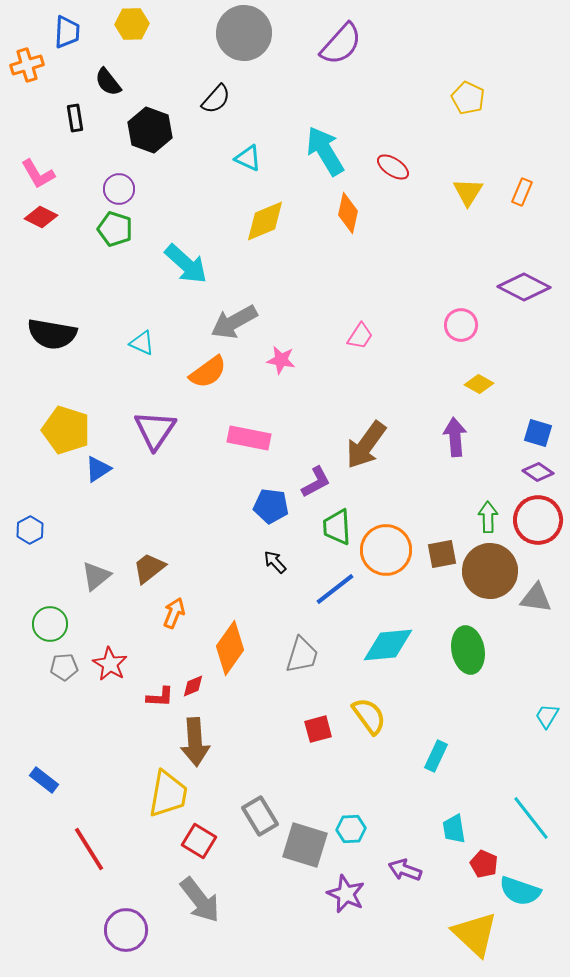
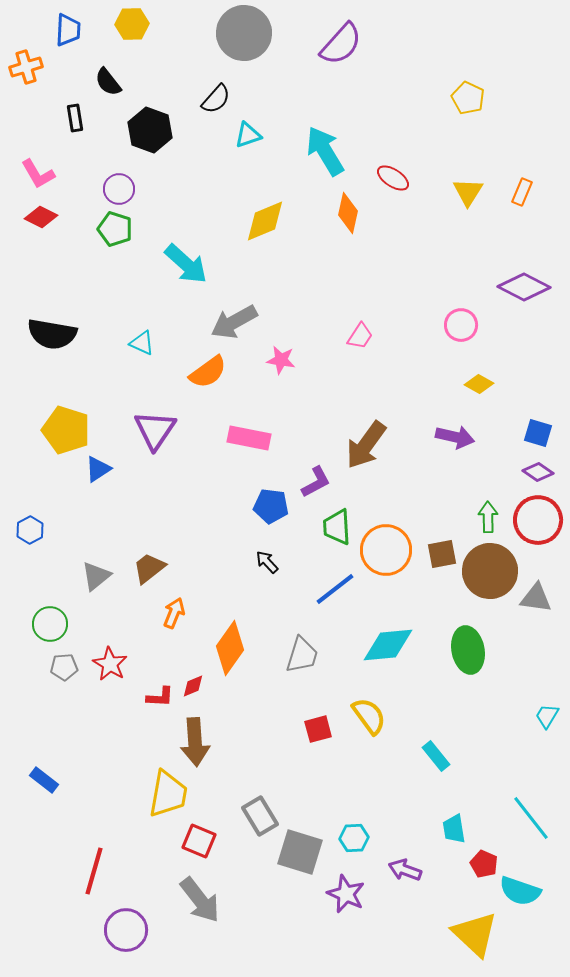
blue trapezoid at (67, 32): moved 1 px right, 2 px up
orange cross at (27, 65): moved 1 px left, 2 px down
cyan triangle at (248, 158): moved 23 px up; rotated 44 degrees counterclockwise
red ellipse at (393, 167): moved 11 px down
purple arrow at (455, 437): rotated 108 degrees clockwise
black arrow at (275, 562): moved 8 px left
cyan rectangle at (436, 756): rotated 64 degrees counterclockwise
cyan hexagon at (351, 829): moved 3 px right, 9 px down
red square at (199, 841): rotated 8 degrees counterclockwise
gray square at (305, 845): moved 5 px left, 7 px down
red line at (89, 849): moved 5 px right, 22 px down; rotated 48 degrees clockwise
